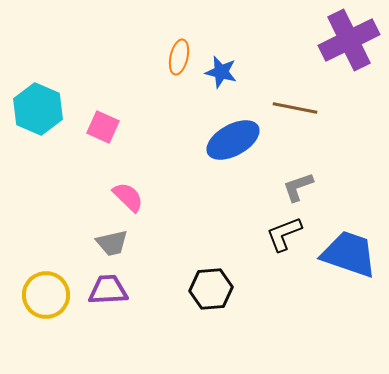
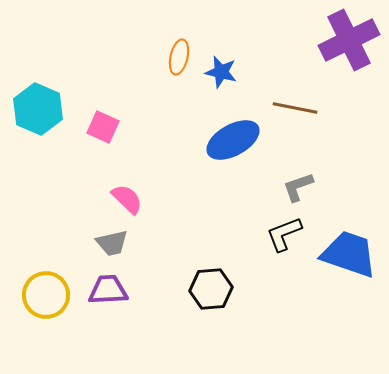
pink semicircle: moved 1 px left, 2 px down
